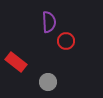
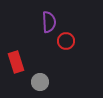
red rectangle: rotated 35 degrees clockwise
gray circle: moved 8 px left
